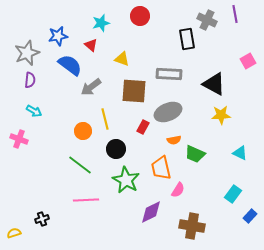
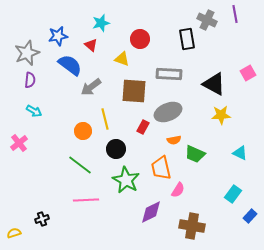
red circle: moved 23 px down
pink square: moved 12 px down
pink cross: moved 4 px down; rotated 30 degrees clockwise
